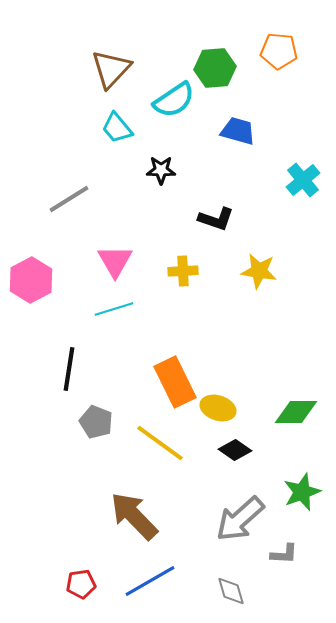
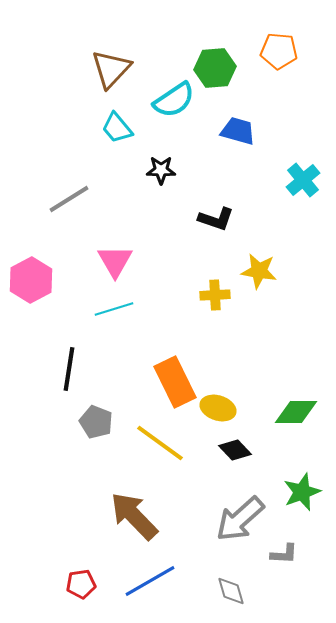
yellow cross: moved 32 px right, 24 px down
black diamond: rotated 12 degrees clockwise
